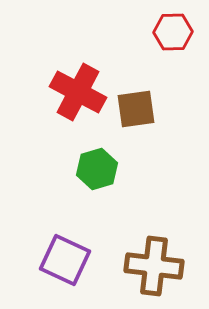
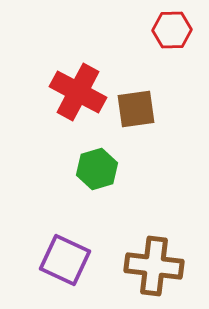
red hexagon: moved 1 px left, 2 px up
